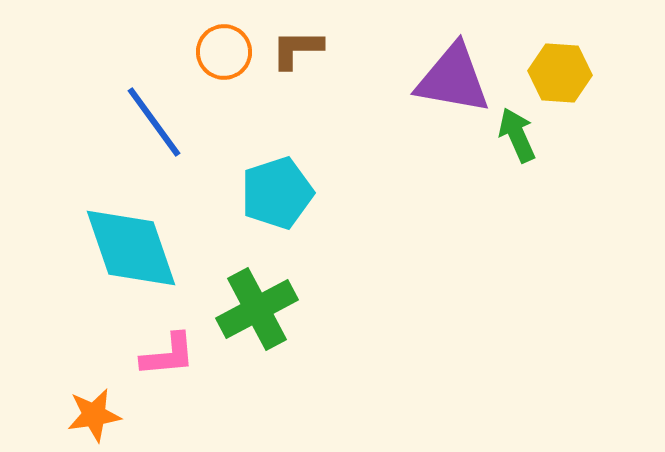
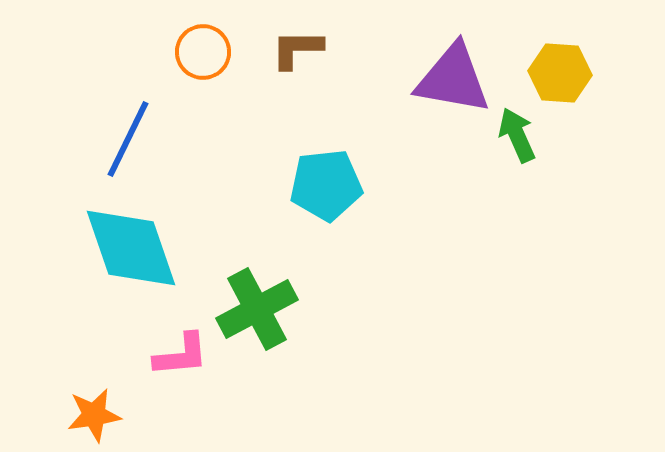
orange circle: moved 21 px left
blue line: moved 26 px left, 17 px down; rotated 62 degrees clockwise
cyan pentagon: moved 49 px right, 8 px up; rotated 12 degrees clockwise
pink L-shape: moved 13 px right
